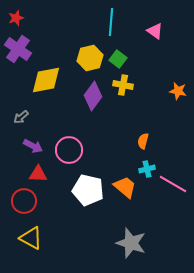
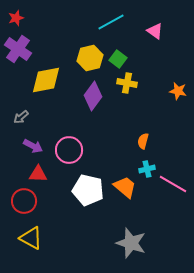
cyan line: rotated 56 degrees clockwise
yellow cross: moved 4 px right, 2 px up
